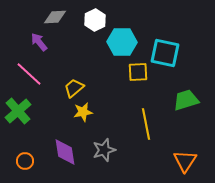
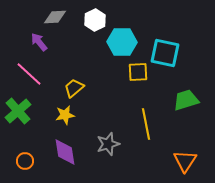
yellow star: moved 18 px left, 3 px down
gray star: moved 4 px right, 6 px up
